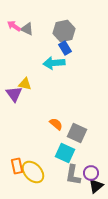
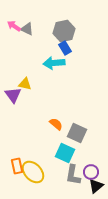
purple triangle: moved 1 px left, 1 px down
purple circle: moved 1 px up
